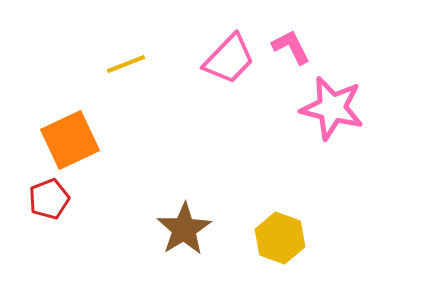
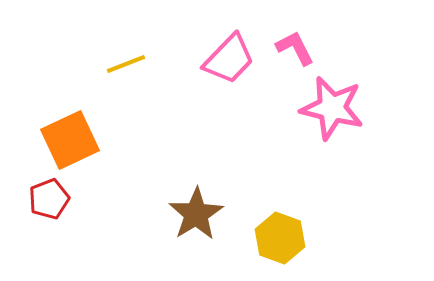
pink L-shape: moved 4 px right, 1 px down
brown star: moved 12 px right, 15 px up
